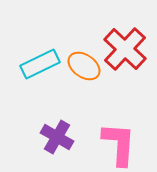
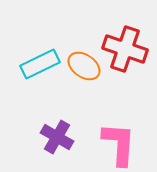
red cross: rotated 24 degrees counterclockwise
